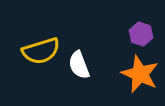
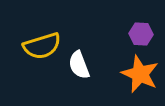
purple hexagon: rotated 15 degrees counterclockwise
yellow semicircle: moved 1 px right, 5 px up
